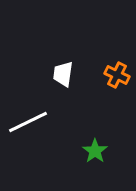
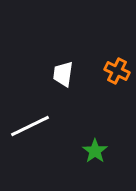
orange cross: moved 4 px up
white line: moved 2 px right, 4 px down
